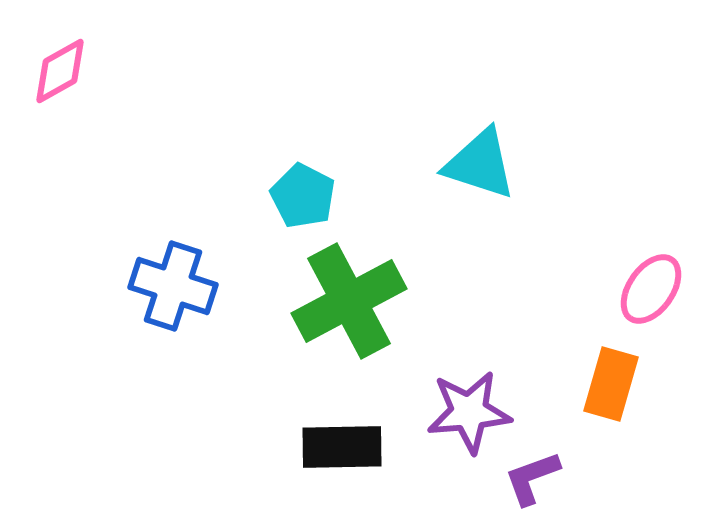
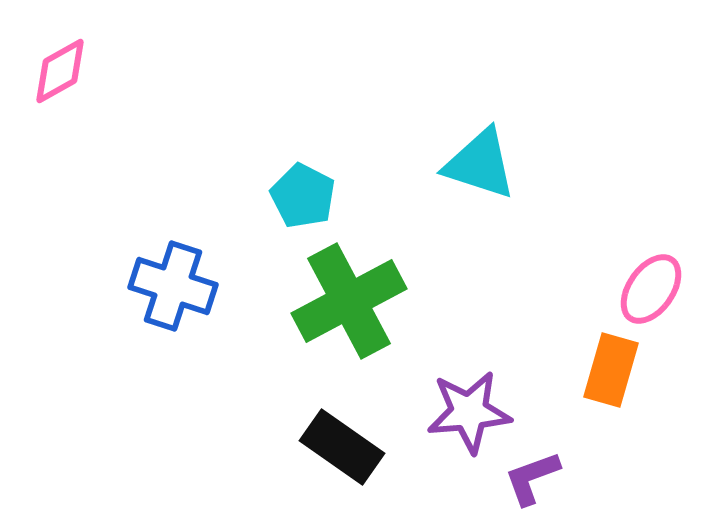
orange rectangle: moved 14 px up
black rectangle: rotated 36 degrees clockwise
